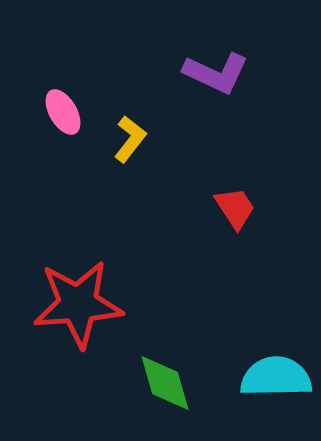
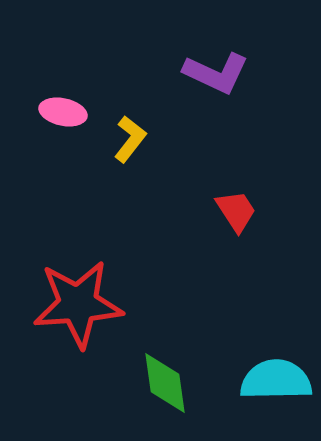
pink ellipse: rotated 48 degrees counterclockwise
red trapezoid: moved 1 px right, 3 px down
cyan semicircle: moved 3 px down
green diamond: rotated 8 degrees clockwise
